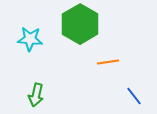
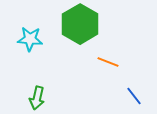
orange line: rotated 30 degrees clockwise
green arrow: moved 1 px right, 3 px down
